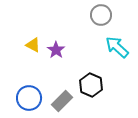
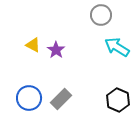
cyan arrow: rotated 10 degrees counterclockwise
black hexagon: moved 27 px right, 15 px down
gray rectangle: moved 1 px left, 2 px up
